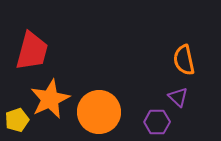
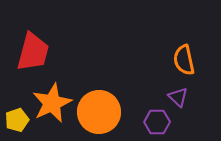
red trapezoid: moved 1 px right, 1 px down
orange star: moved 2 px right, 4 px down
